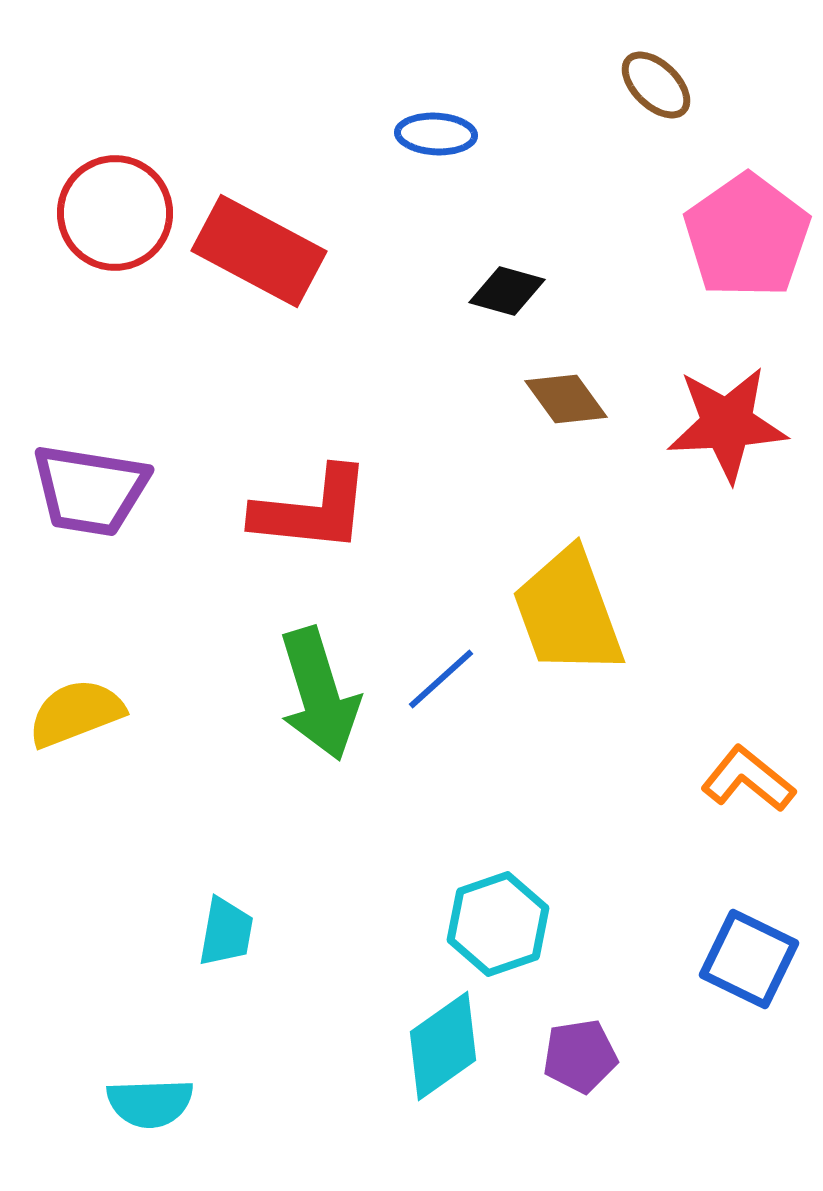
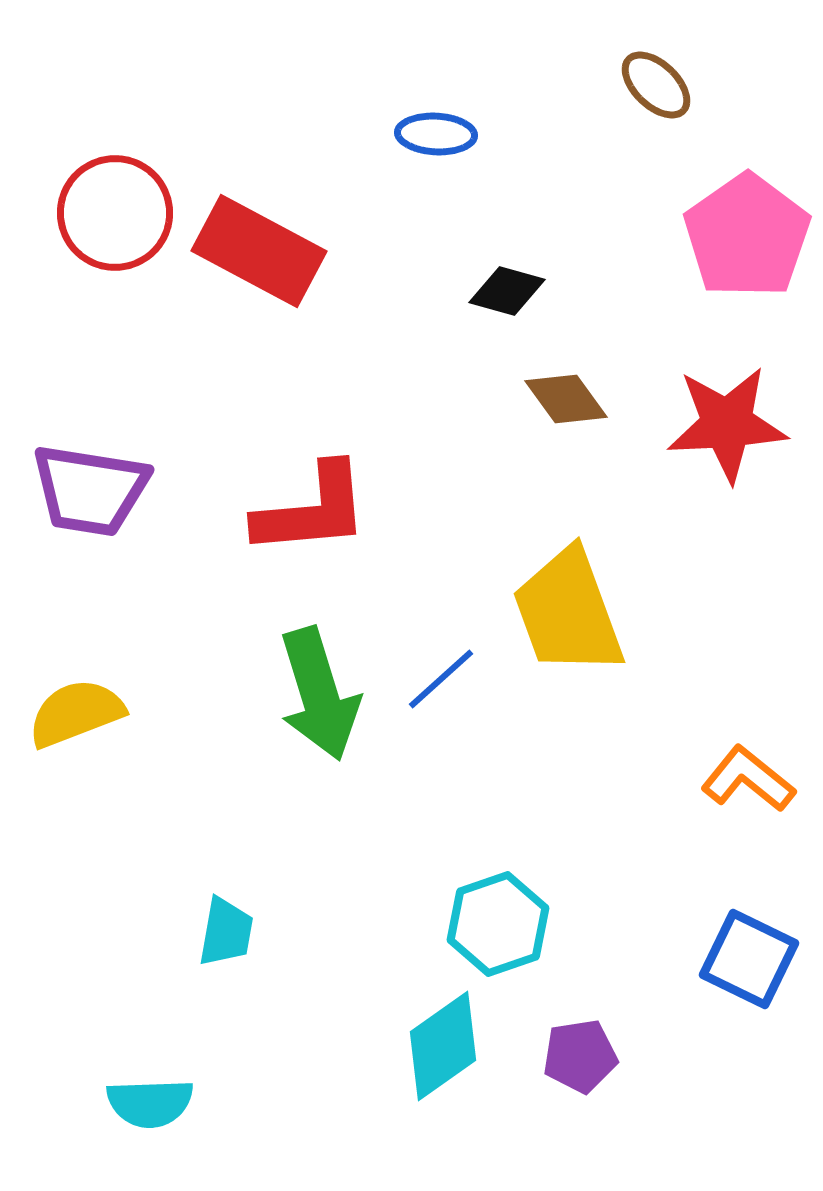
red L-shape: rotated 11 degrees counterclockwise
